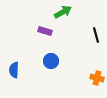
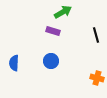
purple rectangle: moved 8 px right
blue semicircle: moved 7 px up
